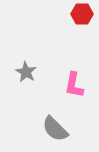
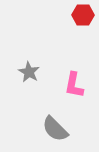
red hexagon: moved 1 px right, 1 px down
gray star: moved 3 px right
